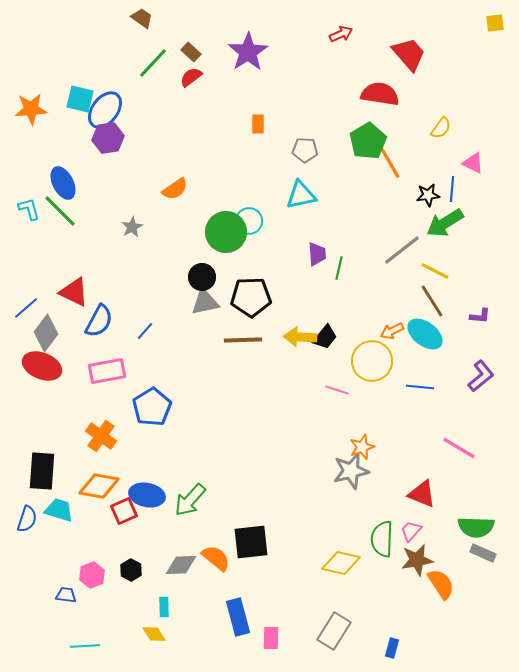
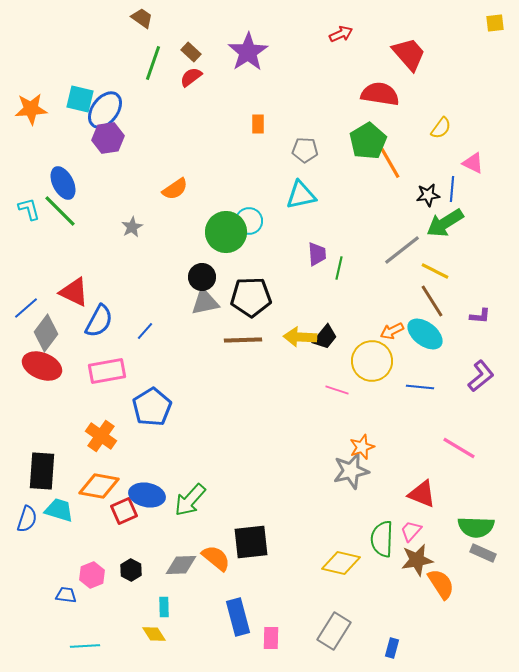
green line at (153, 63): rotated 24 degrees counterclockwise
